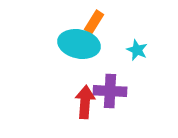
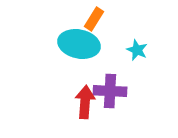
orange rectangle: moved 3 px up
